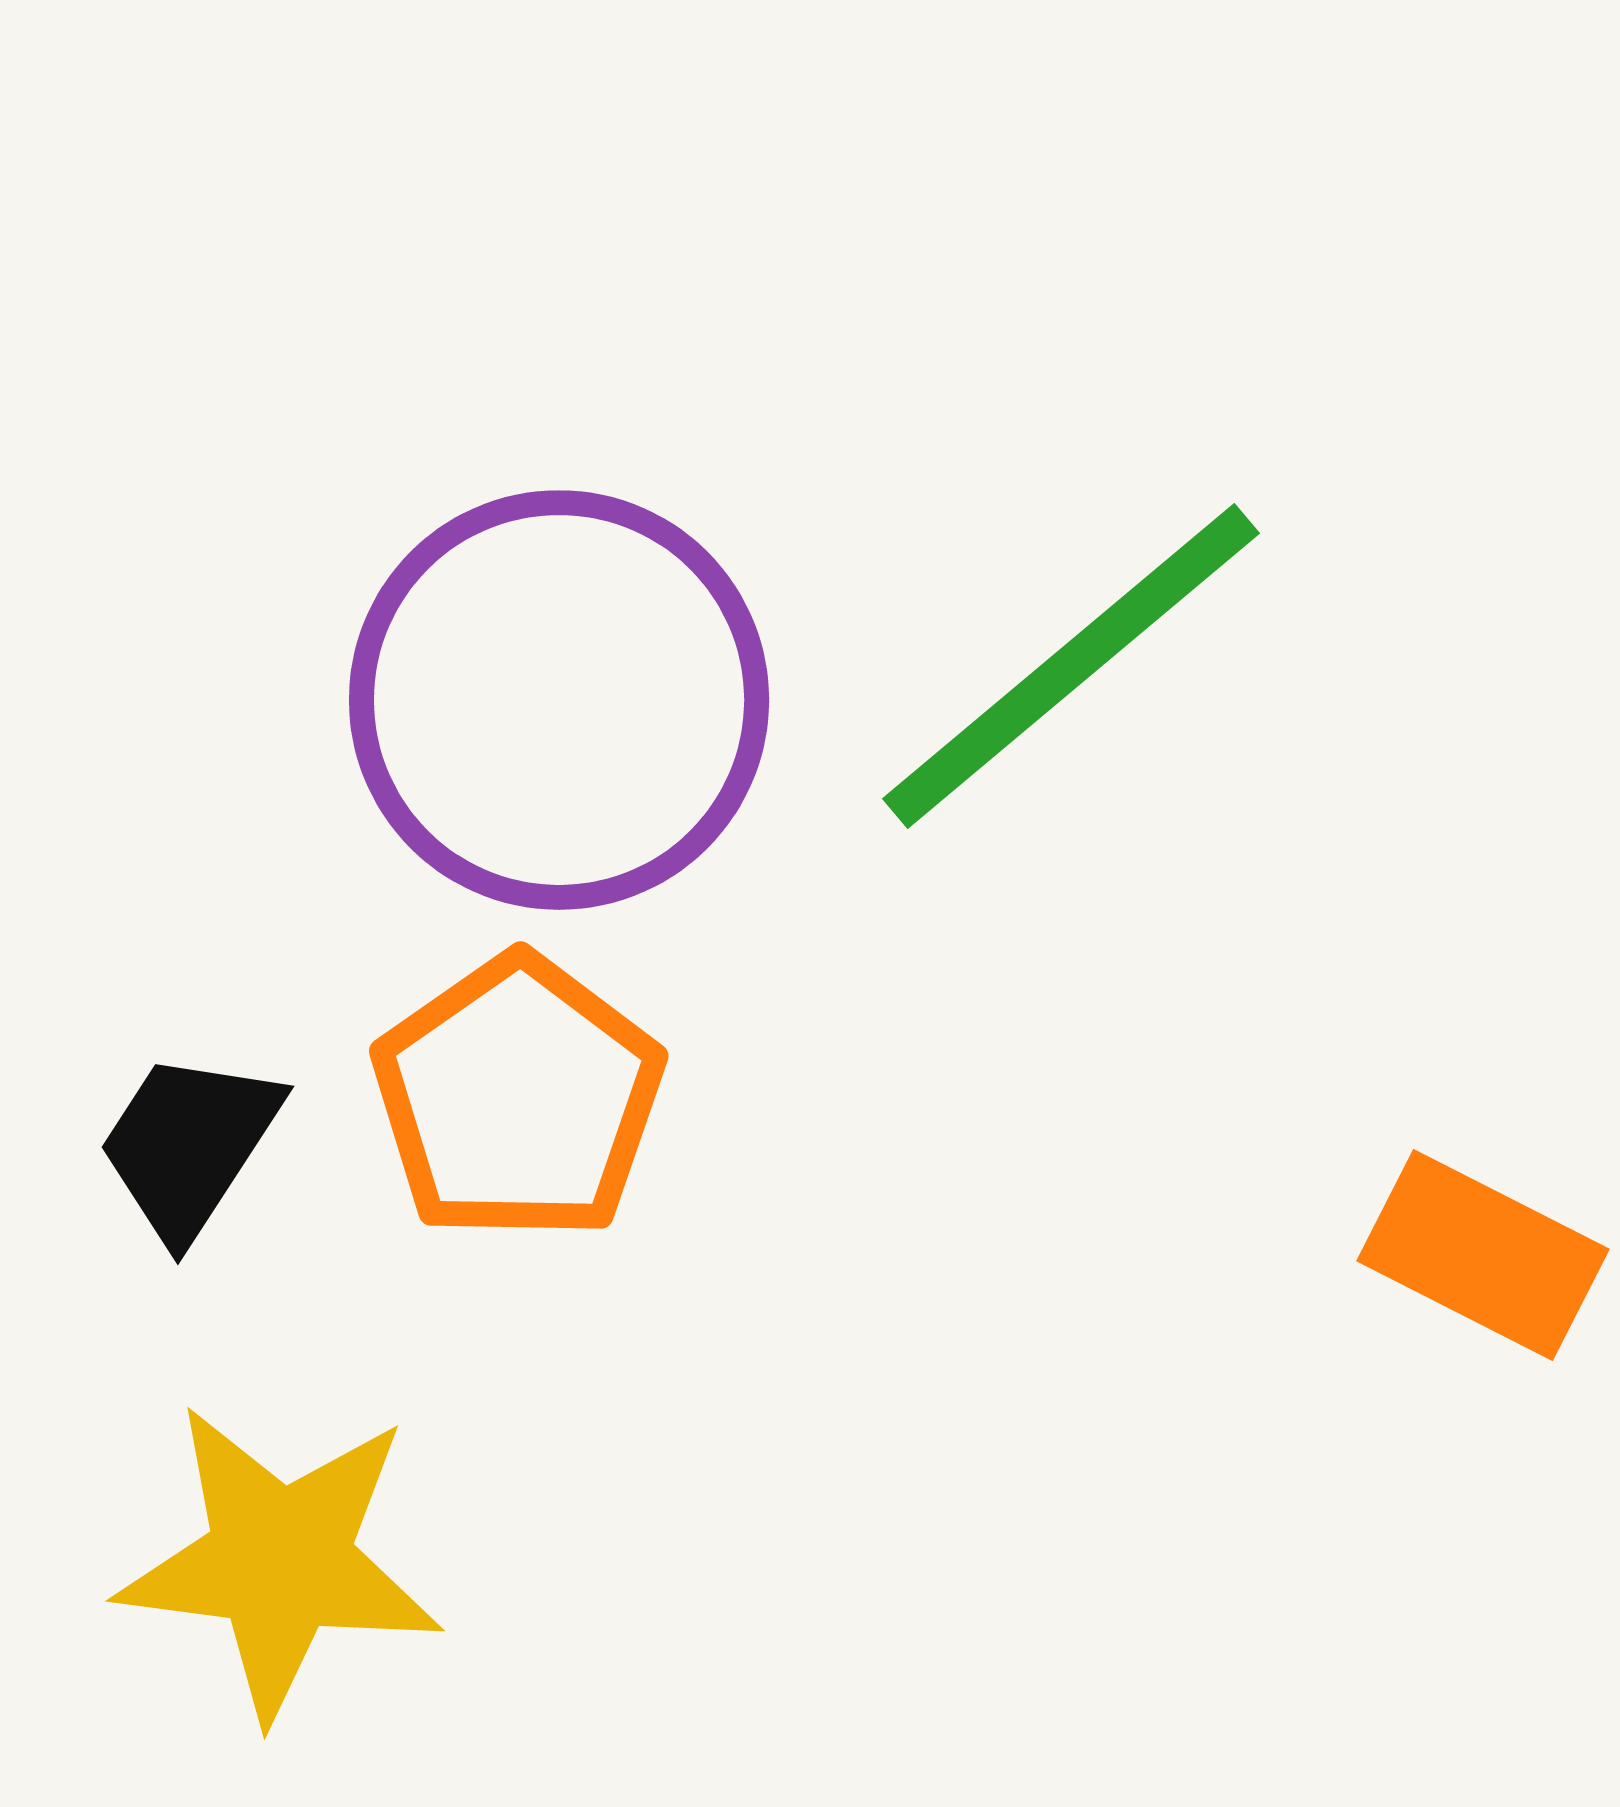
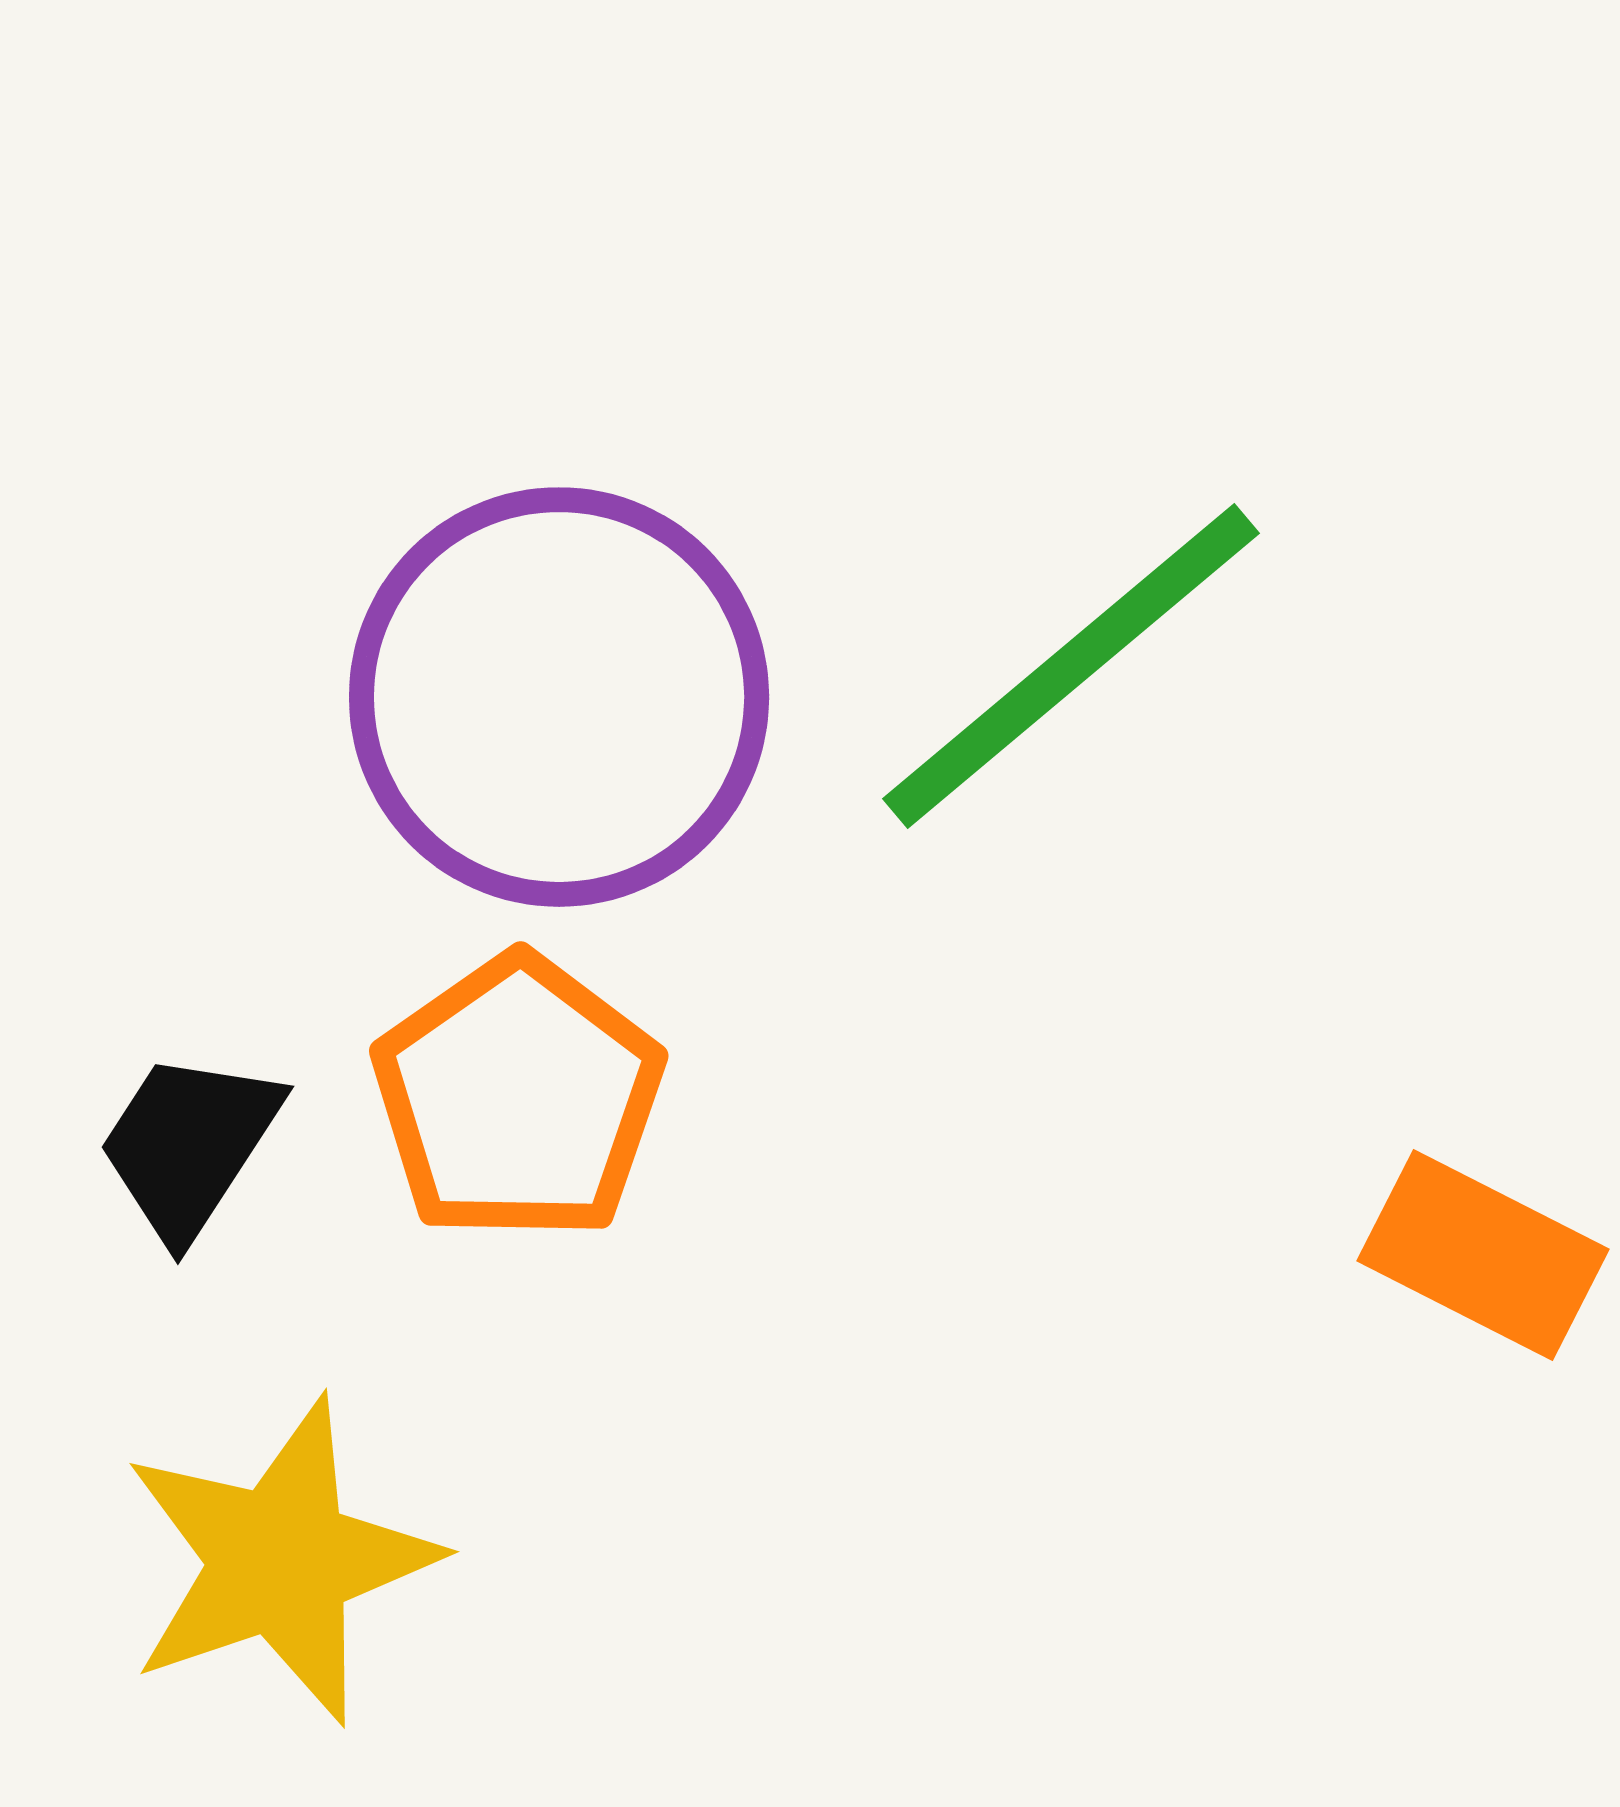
purple circle: moved 3 px up
yellow star: rotated 26 degrees counterclockwise
